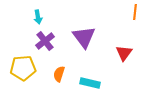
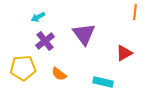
cyan arrow: rotated 72 degrees clockwise
purple triangle: moved 3 px up
red triangle: rotated 24 degrees clockwise
orange semicircle: rotated 70 degrees counterclockwise
cyan rectangle: moved 13 px right, 1 px up
